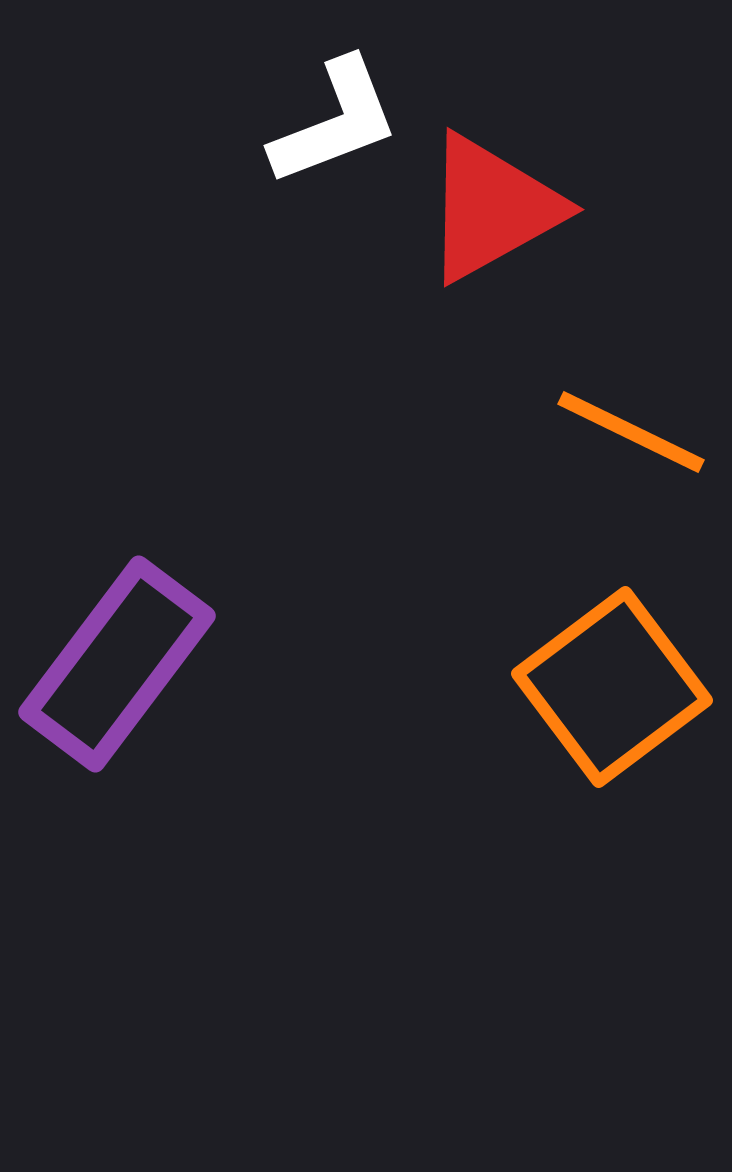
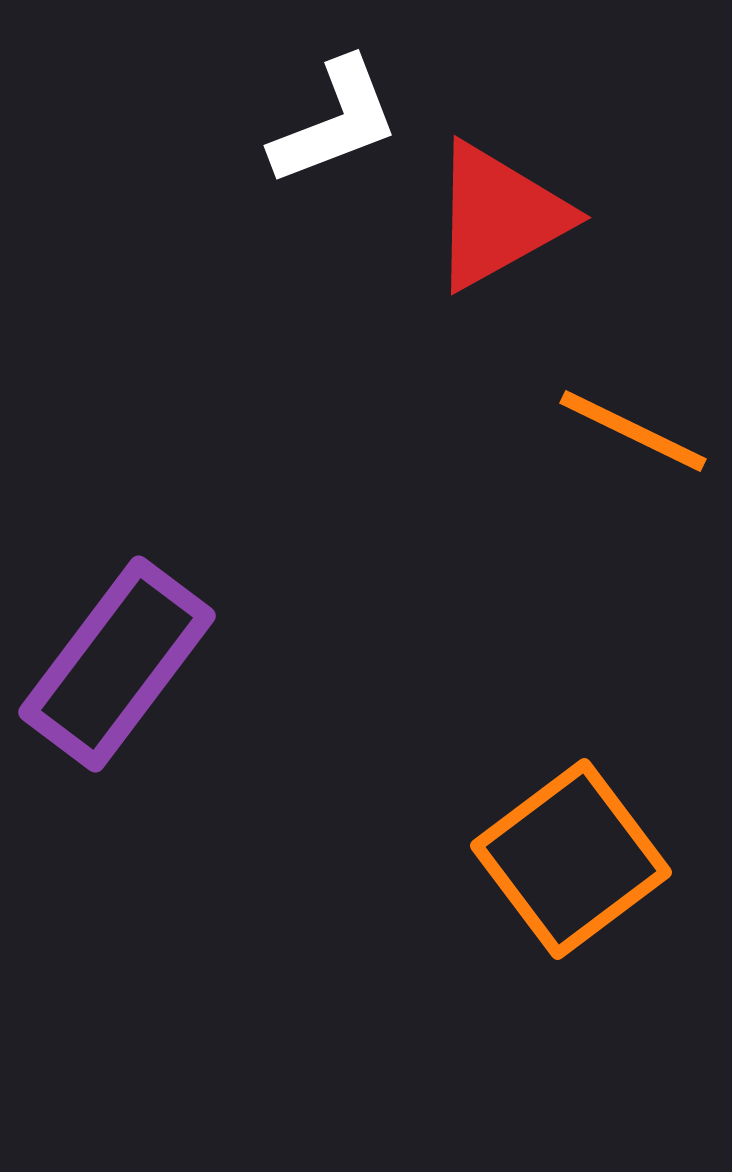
red triangle: moved 7 px right, 8 px down
orange line: moved 2 px right, 1 px up
orange square: moved 41 px left, 172 px down
